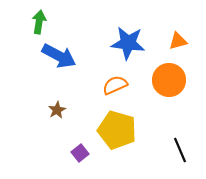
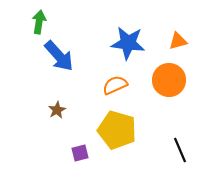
blue arrow: rotated 20 degrees clockwise
purple square: rotated 24 degrees clockwise
